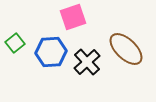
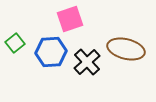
pink square: moved 3 px left, 2 px down
brown ellipse: rotated 30 degrees counterclockwise
